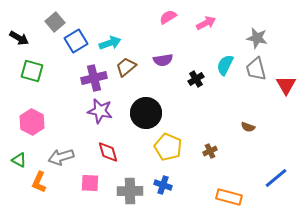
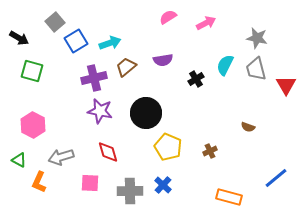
pink hexagon: moved 1 px right, 3 px down
blue cross: rotated 24 degrees clockwise
